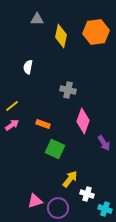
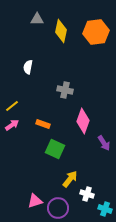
yellow diamond: moved 5 px up
gray cross: moved 3 px left
